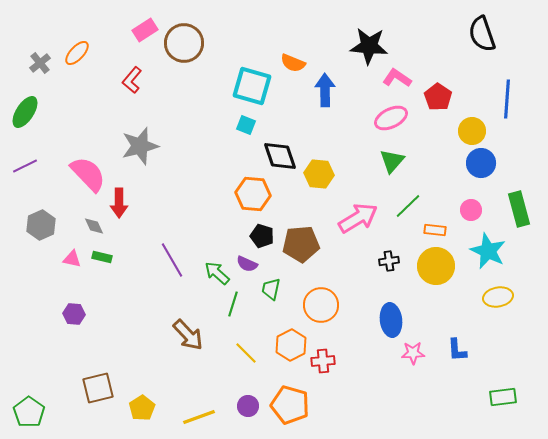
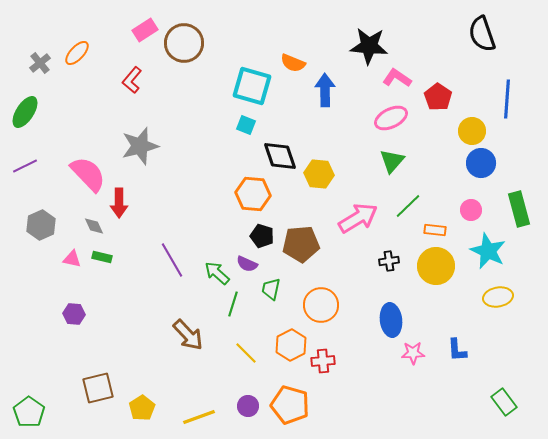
green rectangle at (503, 397): moved 1 px right, 5 px down; rotated 60 degrees clockwise
